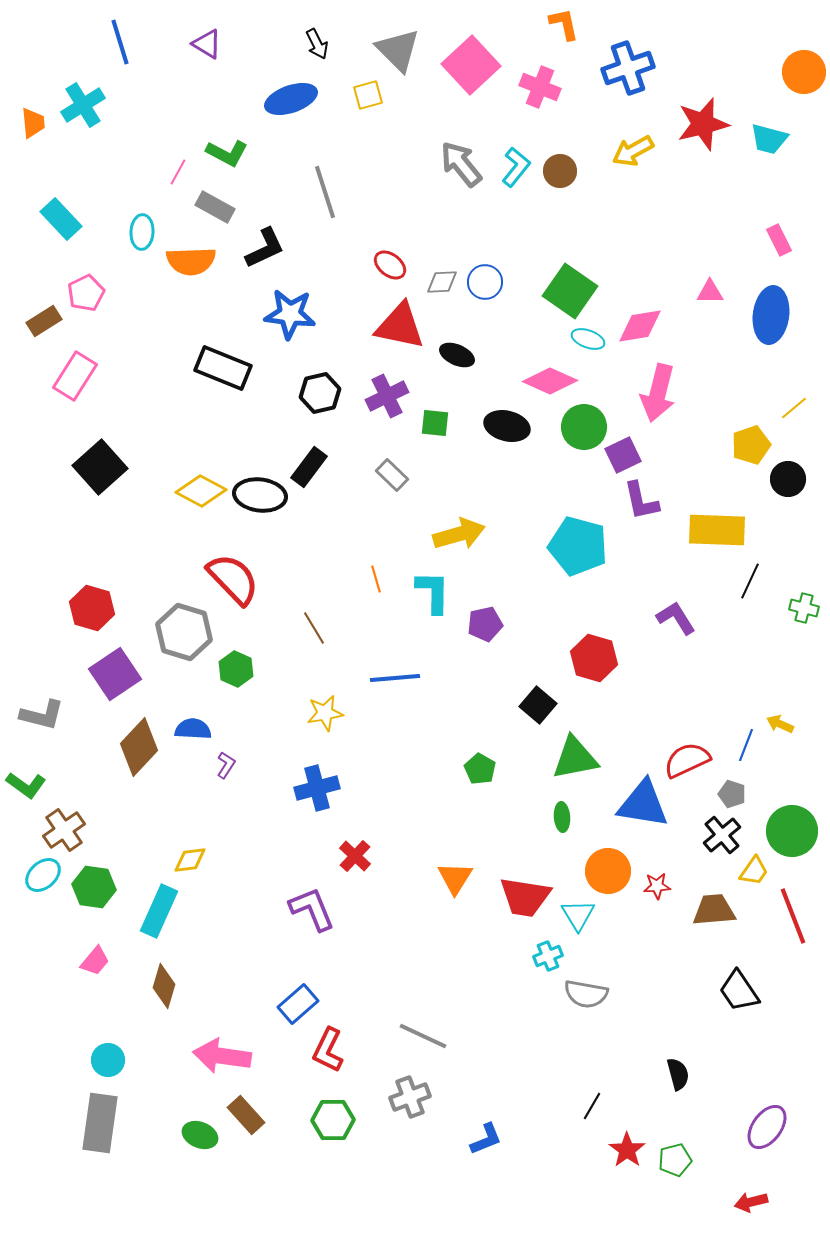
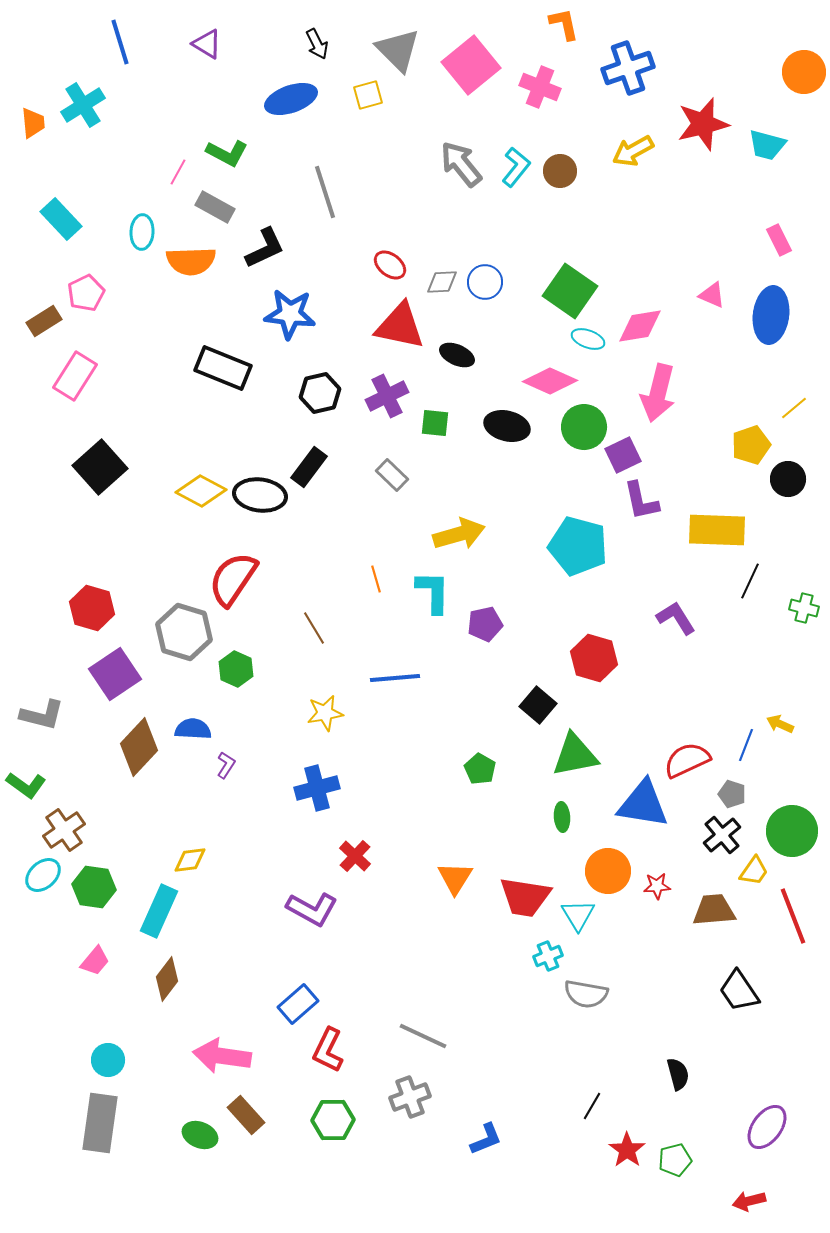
pink square at (471, 65): rotated 4 degrees clockwise
cyan trapezoid at (769, 139): moved 2 px left, 6 px down
pink triangle at (710, 292): moved 2 px right, 3 px down; rotated 24 degrees clockwise
red semicircle at (233, 579): rotated 102 degrees counterclockwise
green triangle at (575, 758): moved 3 px up
purple L-shape at (312, 909): rotated 141 degrees clockwise
brown diamond at (164, 986): moved 3 px right, 7 px up; rotated 21 degrees clockwise
red arrow at (751, 1202): moved 2 px left, 1 px up
